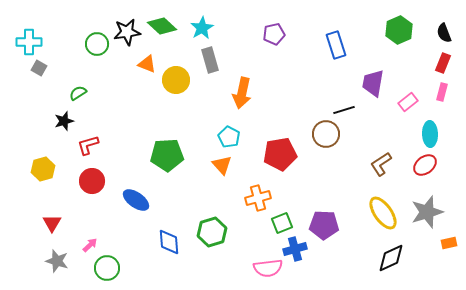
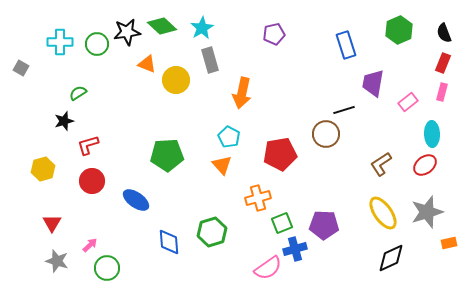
cyan cross at (29, 42): moved 31 px right
blue rectangle at (336, 45): moved 10 px right
gray square at (39, 68): moved 18 px left
cyan ellipse at (430, 134): moved 2 px right
pink semicircle at (268, 268): rotated 28 degrees counterclockwise
